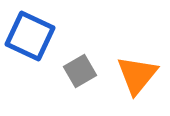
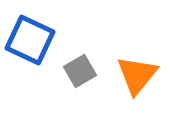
blue square: moved 4 px down
